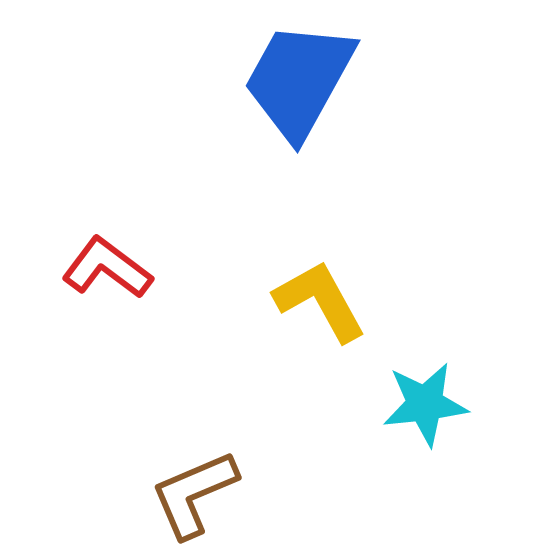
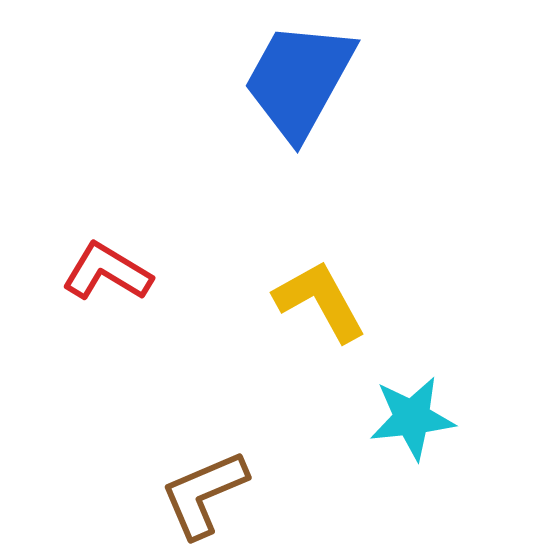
red L-shape: moved 4 px down; rotated 6 degrees counterclockwise
cyan star: moved 13 px left, 14 px down
brown L-shape: moved 10 px right
